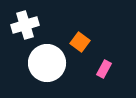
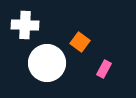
white cross: rotated 20 degrees clockwise
